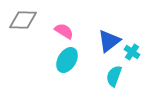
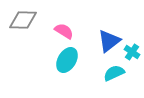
cyan semicircle: moved 3 px up; rotated 45 degrees clockwise
